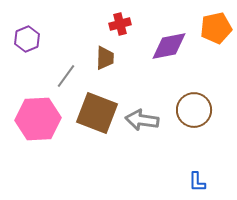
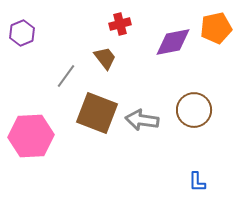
purple hexagon: moved 5 px left, 6 px up
purple diamond: moved 4 px right, 4 px up
brown trapezoid: rotated 40 degrees counterclockwise
pink hexagon: moved 7 px left, 17 px down
